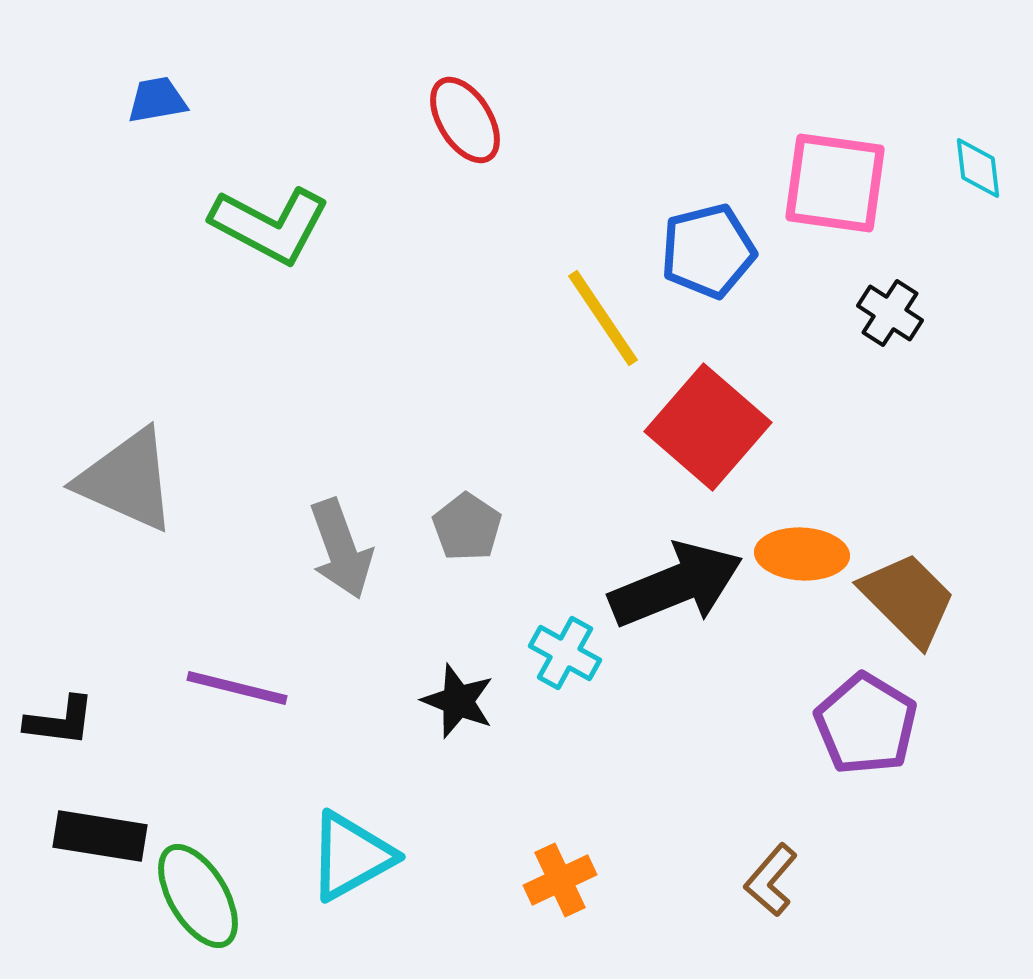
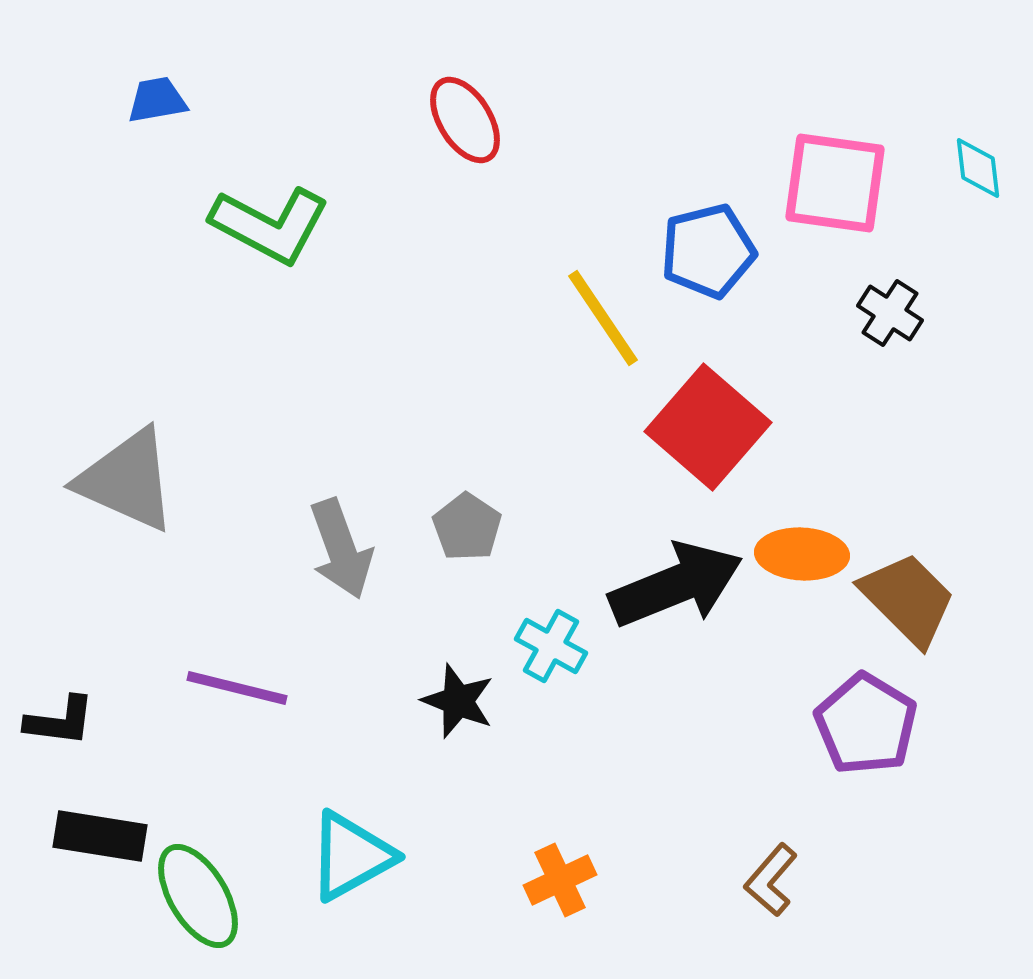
cyan cross: moved 14 px left, 7 px up
